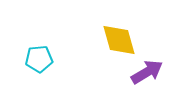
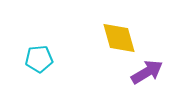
yellow diamond: moved 2 px up
